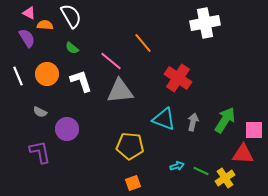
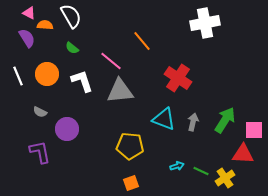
orange line: moved 1 px left, 2 px up
white L-shape: moved 1 px right
orange square: moved 2 px left
